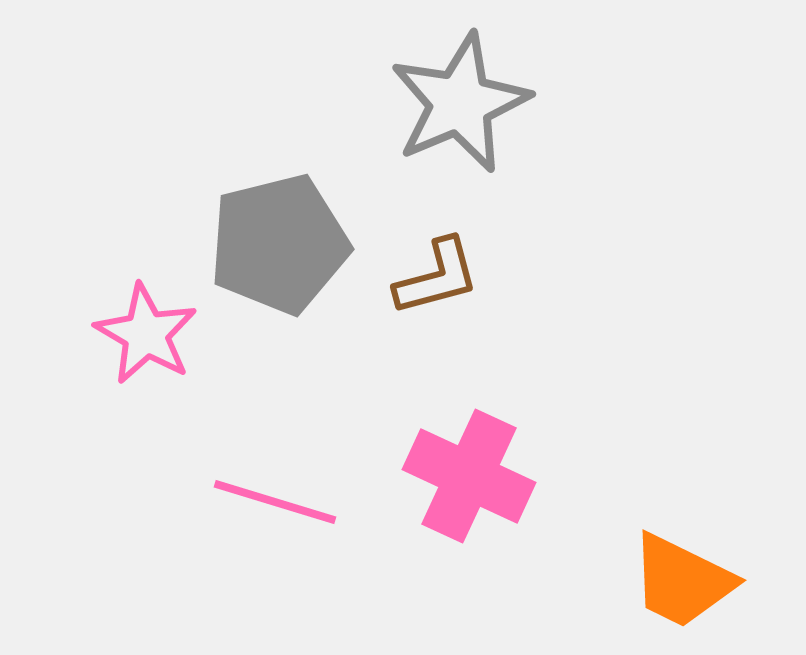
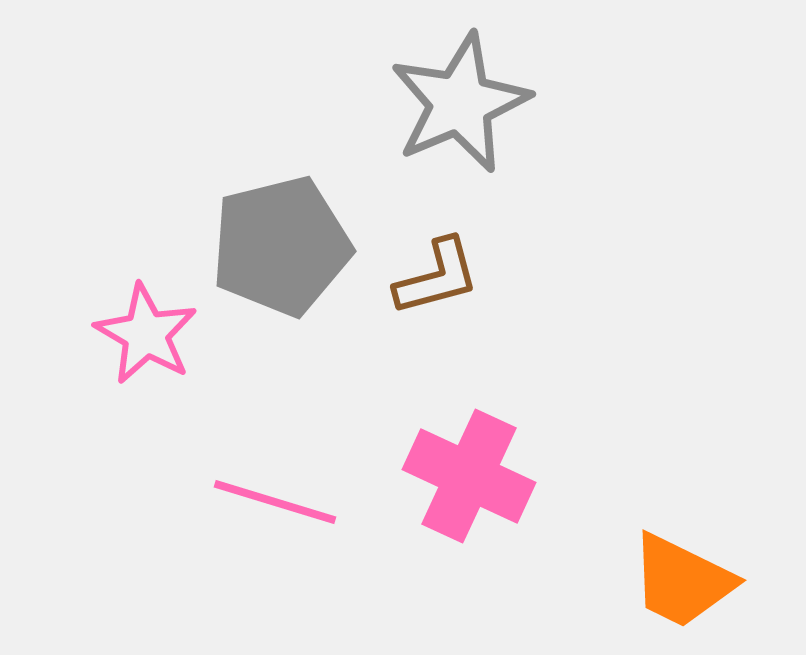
gray pentagon: moved 2 px right, 2 px down
